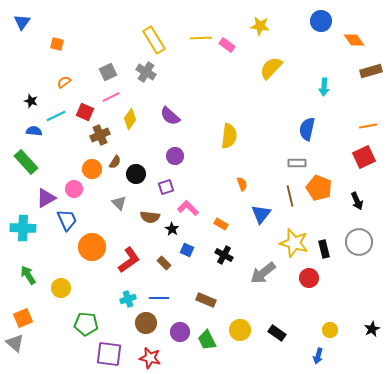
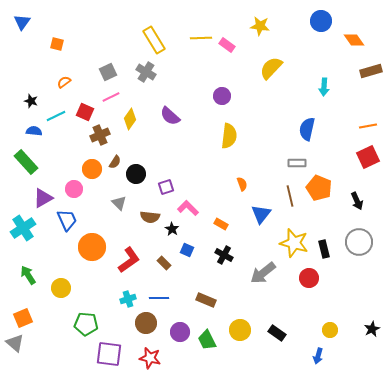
purple circle at (175, 156): moved 47 px right, 60 px up
red square at (364, 157): moved 4 px right
purple triangle at (46, 198): moved 3 px left
cyan cross at (23, 228): rotated 35 degrees counterclockwise
